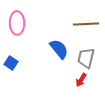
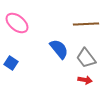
pink ellipse: rotated 50 degrees counterclockwise
gray trapezoid: rotated 50 degrees counterclockwise
red arrow: moved 4 px right; rotated 112 degrees counterclockwise
